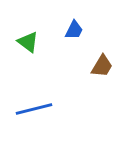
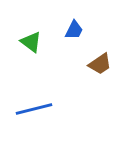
green triangle: moved 3 px right
brown trapezoid: moved 2 px left, 2 px up; rotated 25 degrees clockwise
